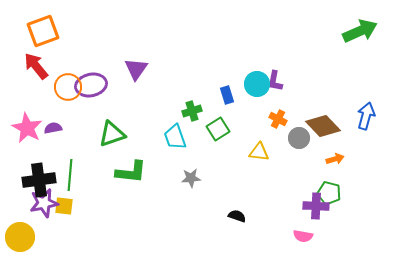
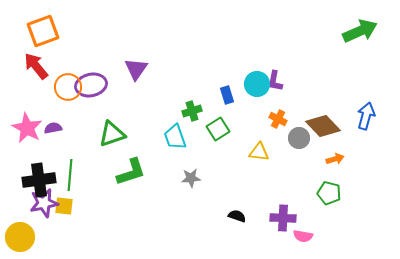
green L-shape: rotated 24 degrees counterclockwise
purple cross: moved 33 px left, 12 px down
